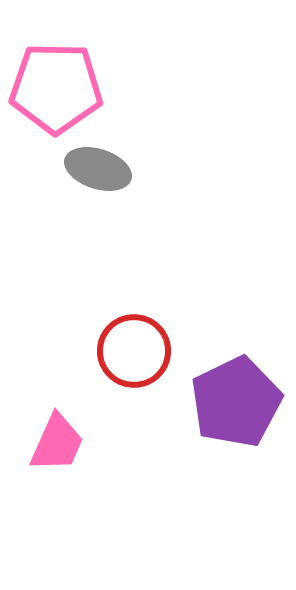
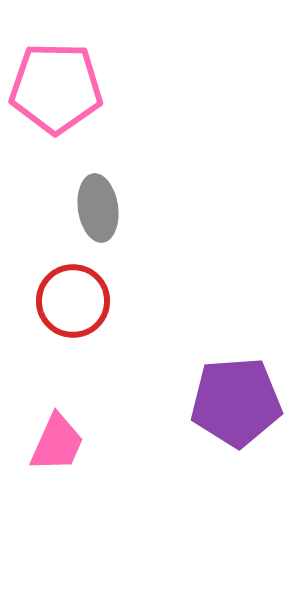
gray ellipse: moved 39 px down; rotated 64 degrees clockwise
red circle: moved 61 px left, 50 px up
purple pentagon: rotated 22 degrees clockwise
